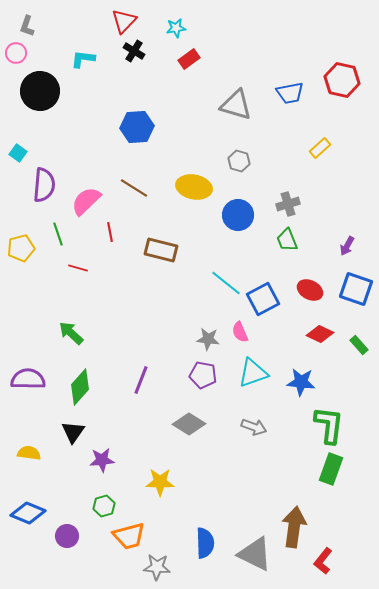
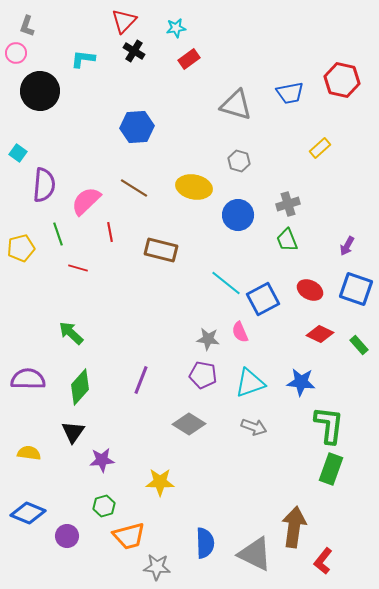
cyan triangle at (253, 373): moved 3 px left, 10 px down
